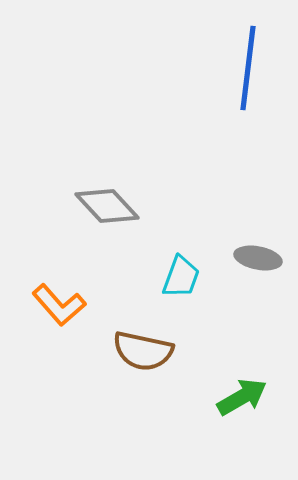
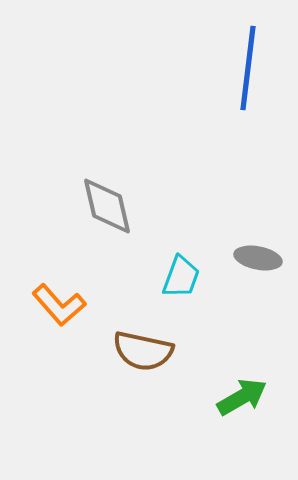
gray diamond: rotated 30 degrees clockwise
